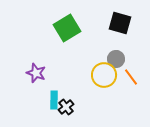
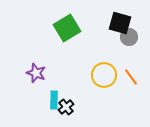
gray circle: moved 13 px right, 22 px up
